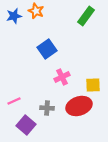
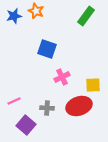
blue square: rotated 36 degrees counterclockwise
